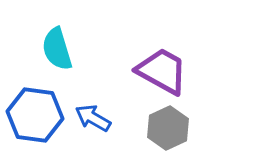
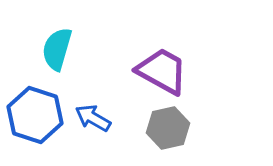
cyan semicircle: rotated 33 degrees clockwise
blue hexagon: rotated 10 degrees clockwise
gray hexagon: rotated 12 degrees clockwise
